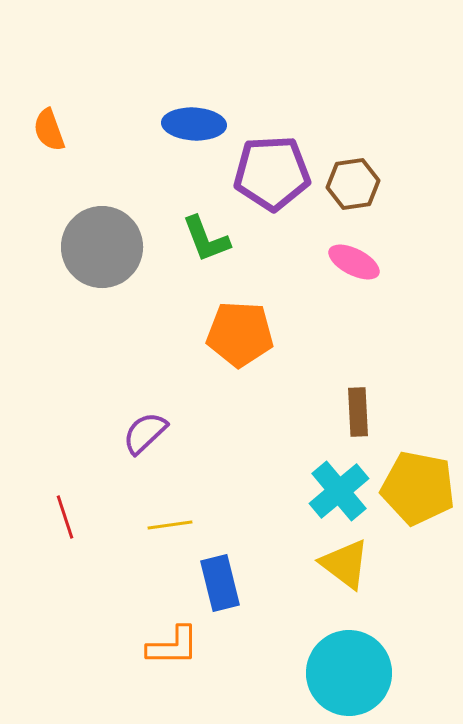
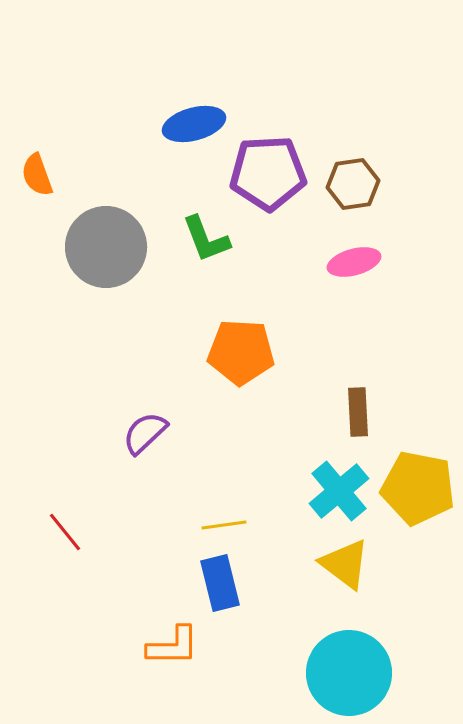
blue ellipse: rotated 18 degrees counterclockwise
orange semicircle: moved 12 px left, 45 px down
purple pentagon: moved 4 px left
gray circle: moved 4 px right
pink ellipse: rotated 42 degrees counterclockwise
orange pentagon: moved 1 px right, 18 px down
red line: moved 15 px down; rotated 21 degrees counterclockwise
yellow line: moved 54 px right
